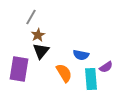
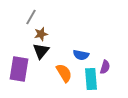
brown star: moved 3 px right, 1 px up; rotated 16 degrees clockwise
purple semicircle: moved 1 px left; rotated 40 degrees counterclockwise
